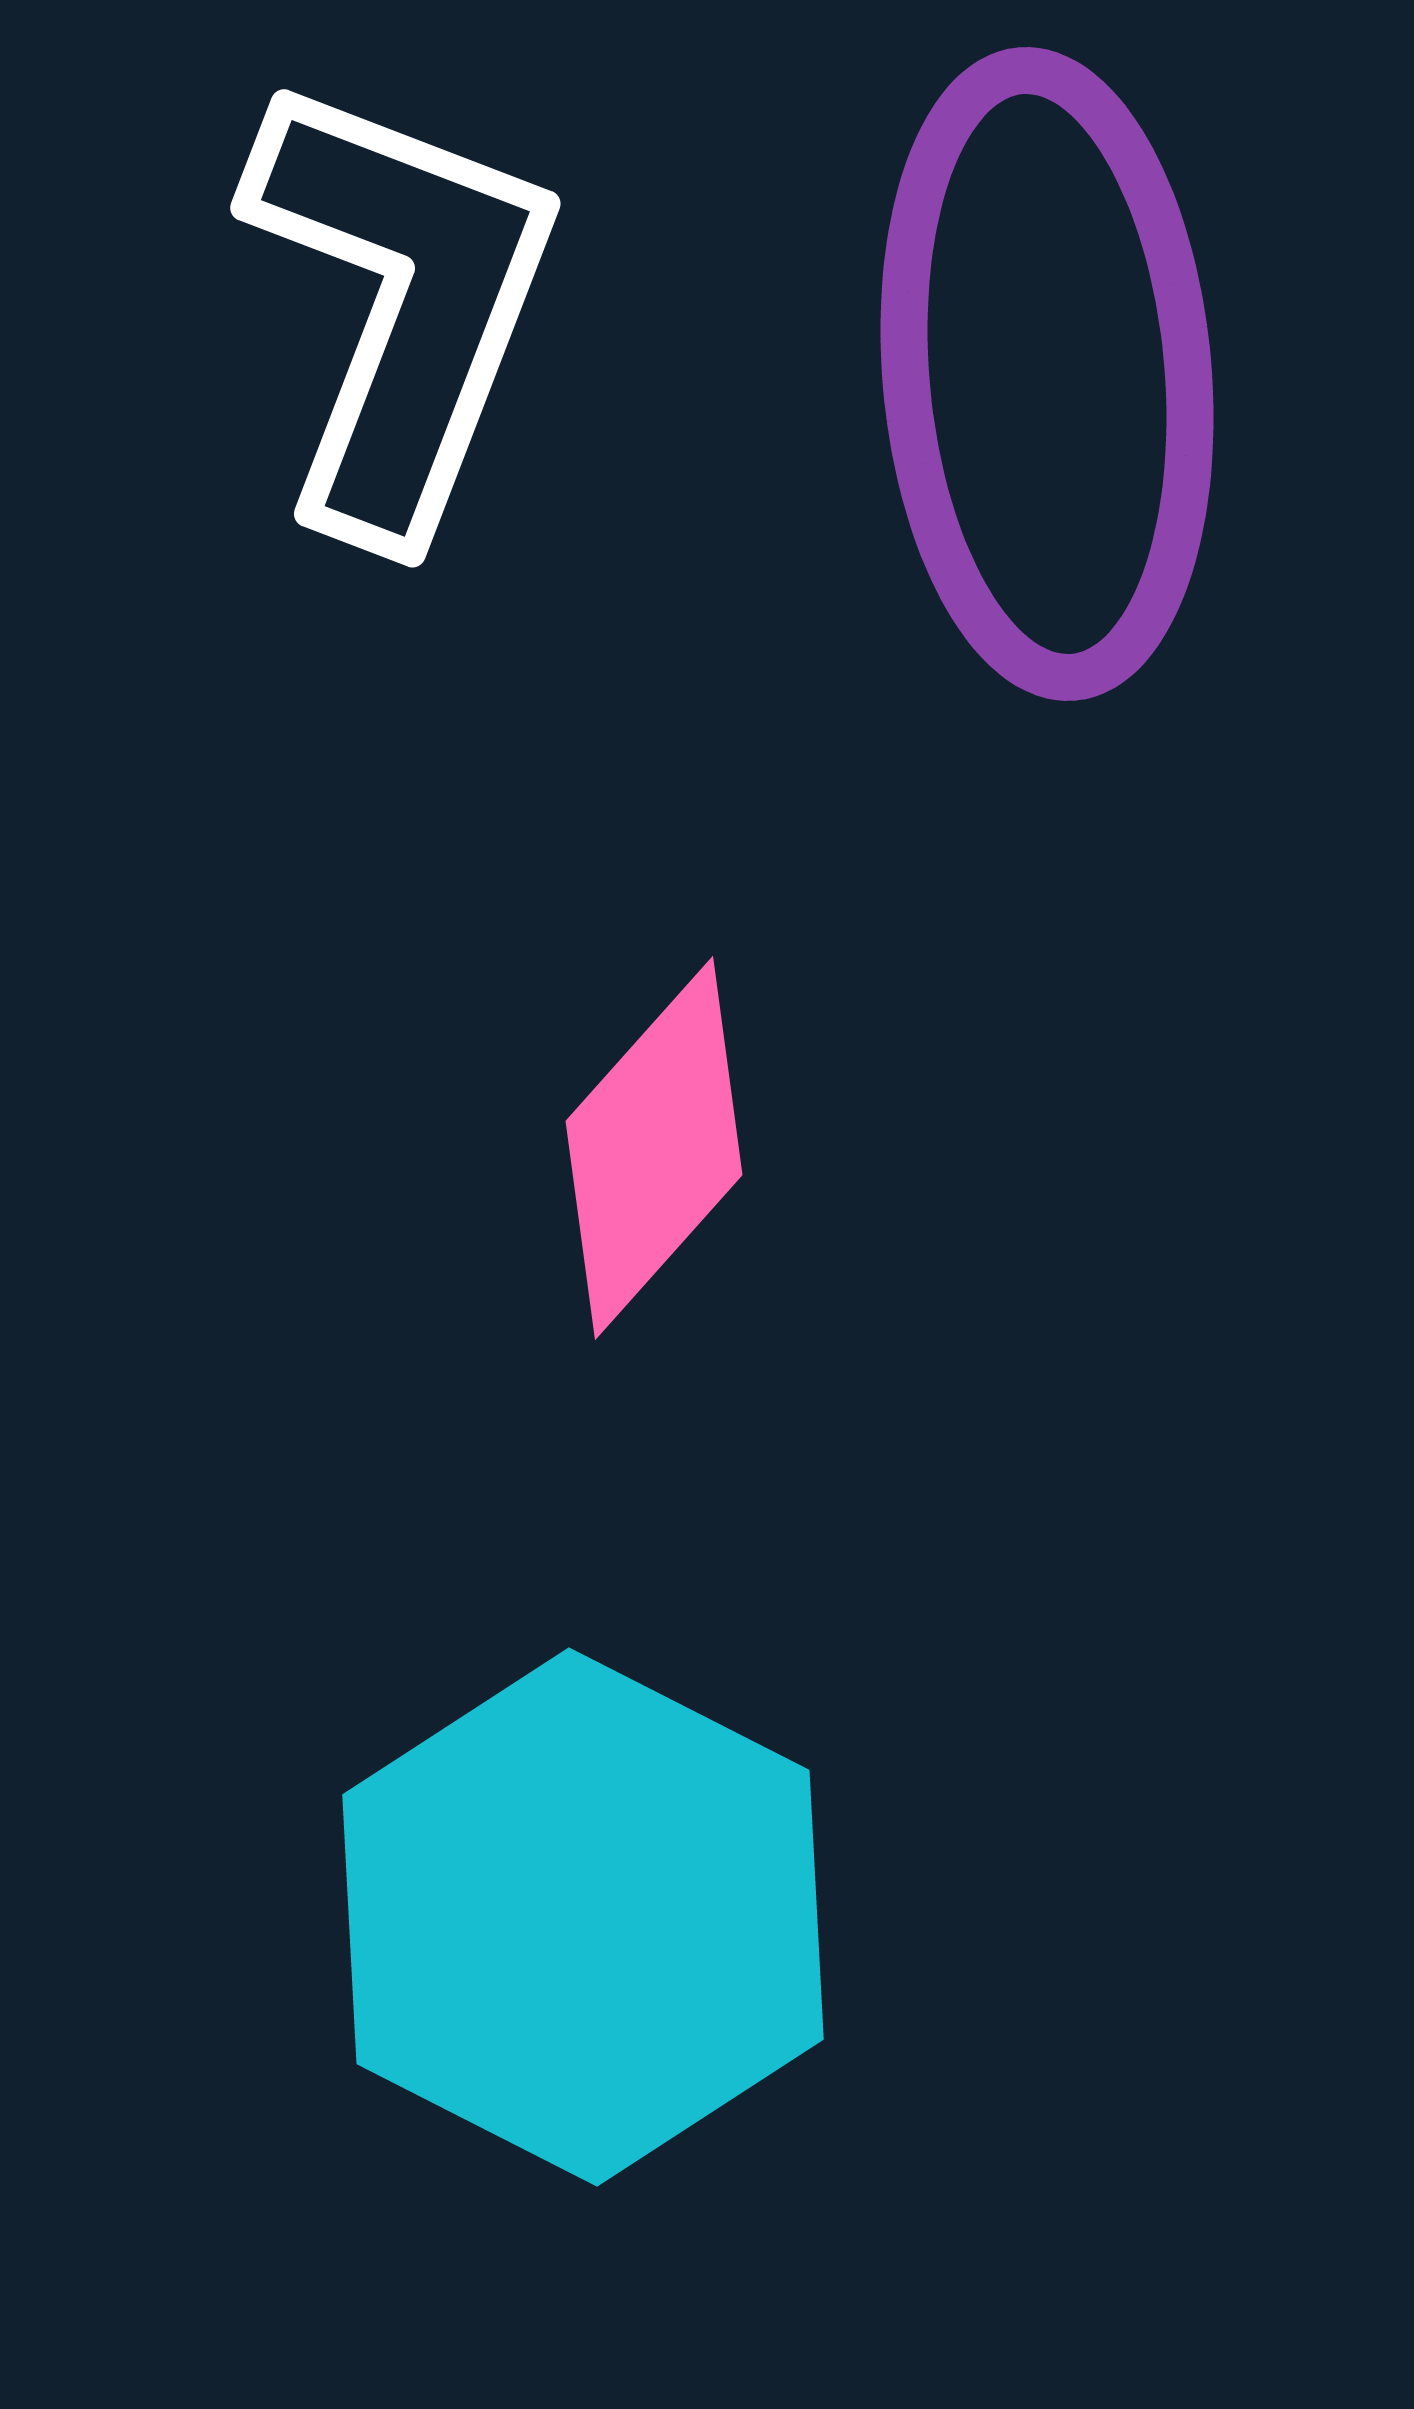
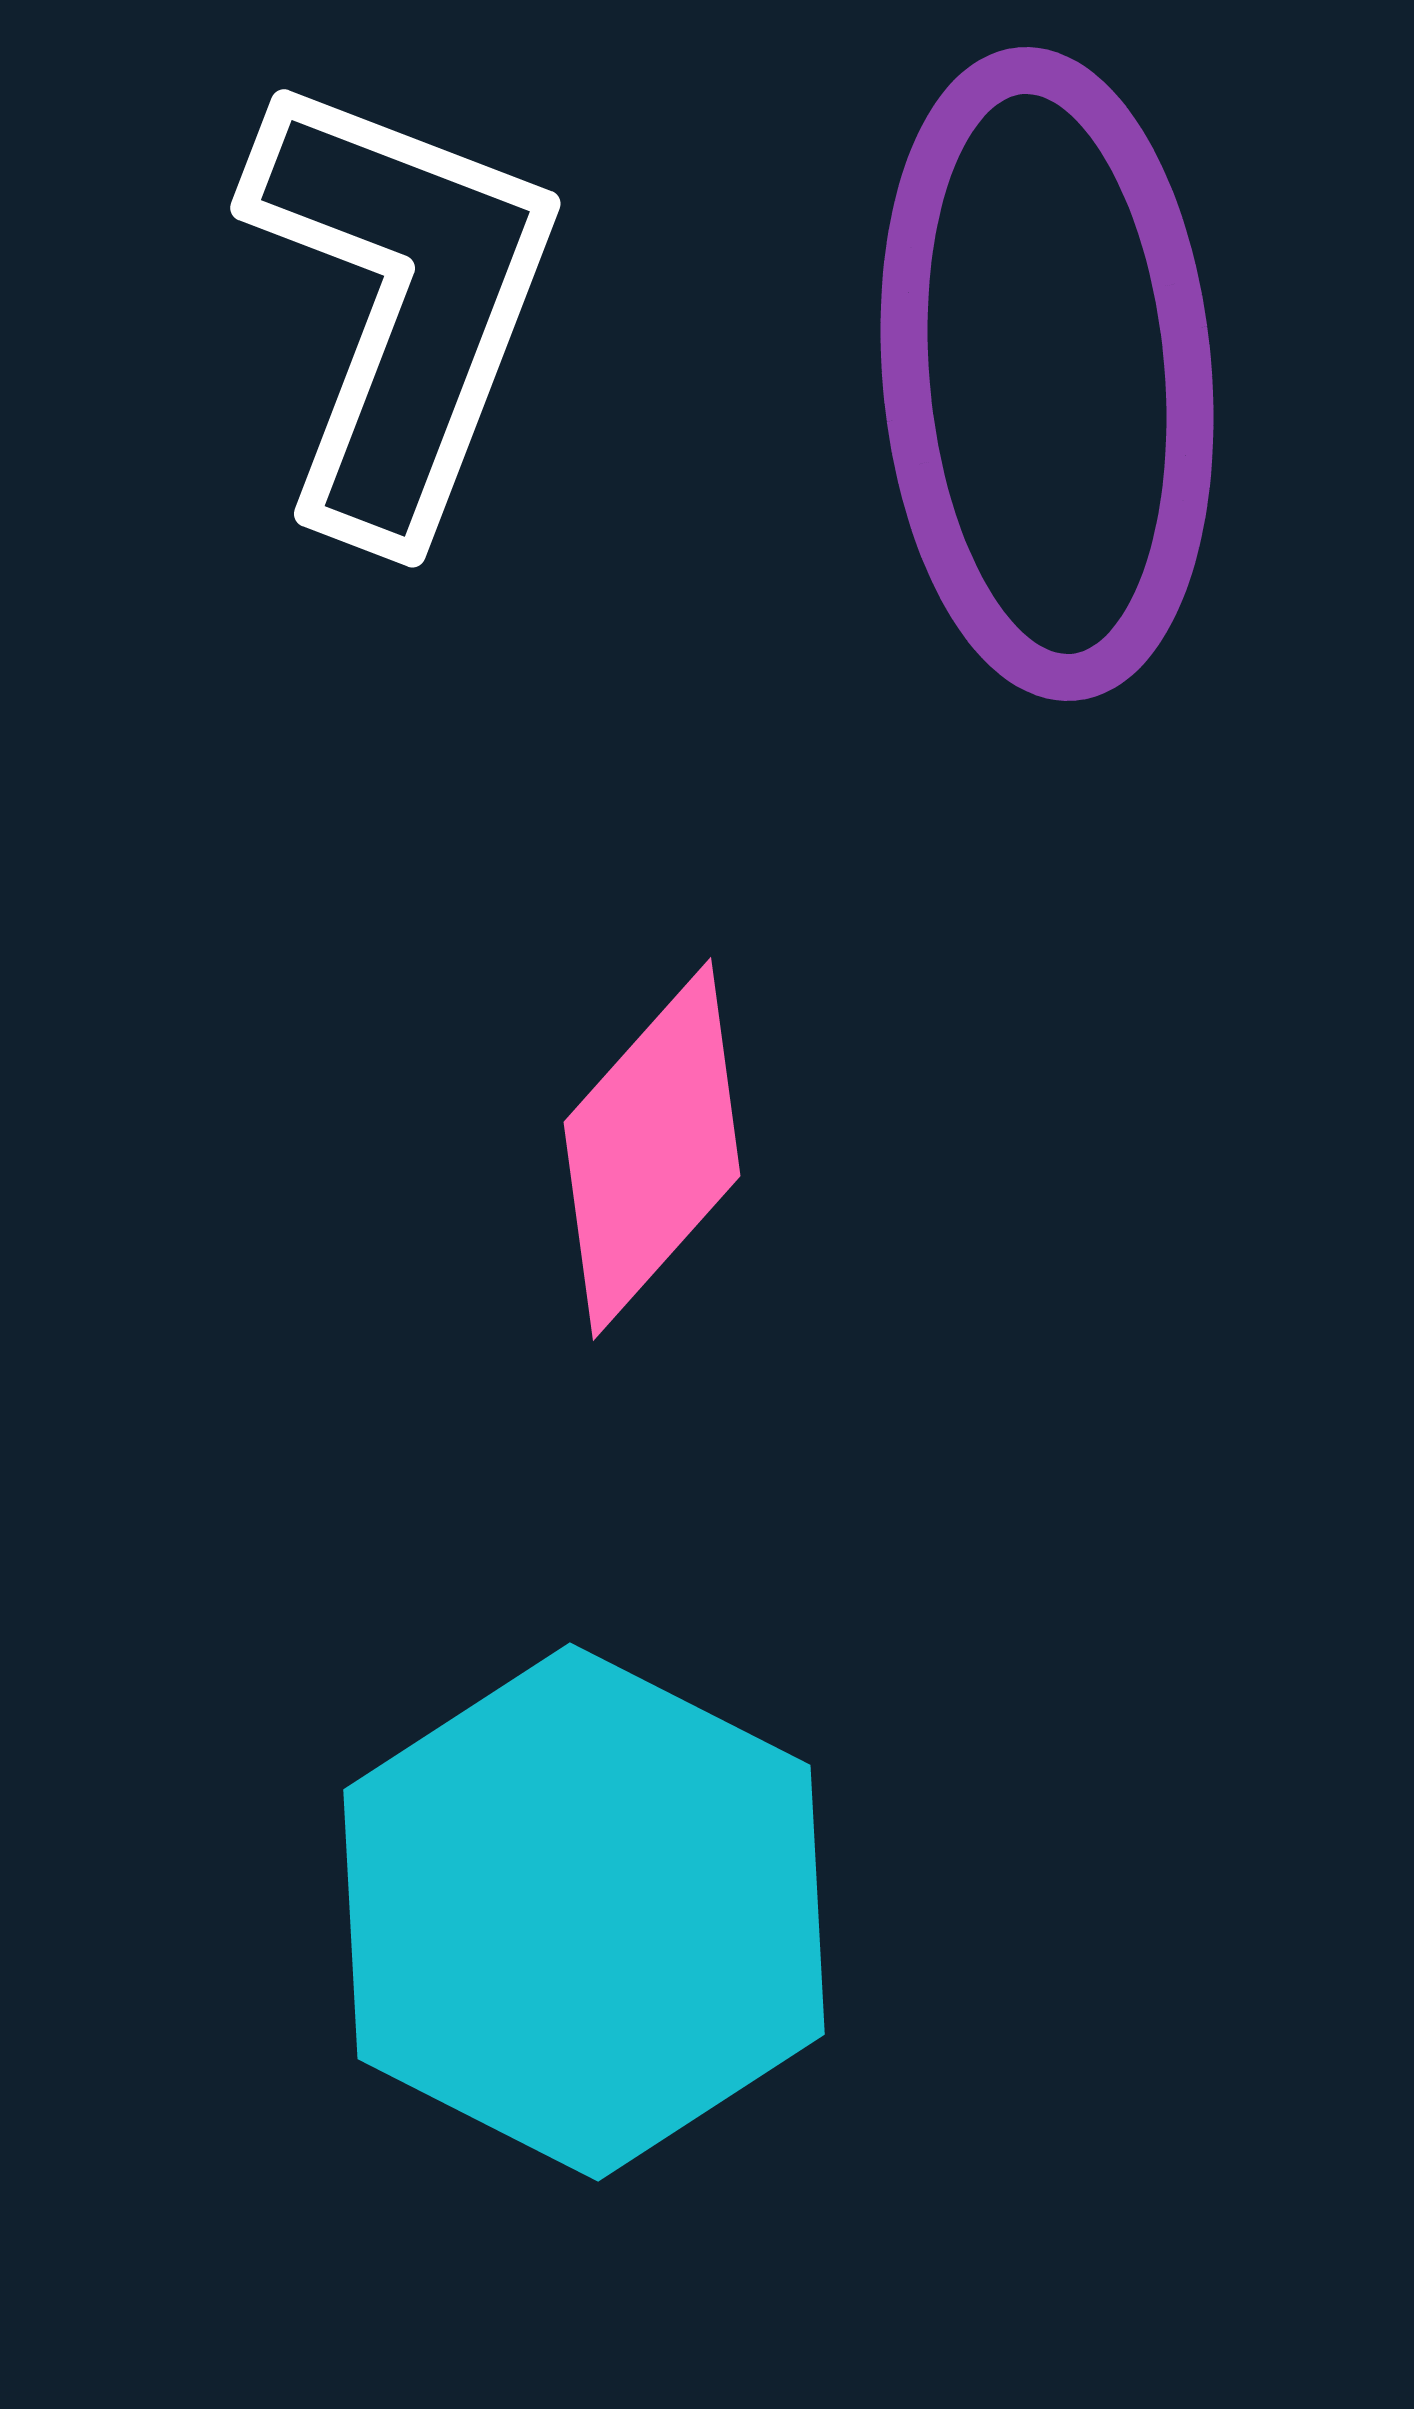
pink diamond: moved 2 px left, 1 px down
cyan hexagon: moved 1 px right, 5 px up
